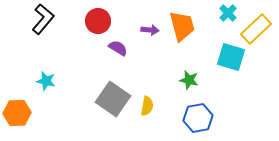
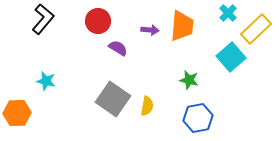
orange trapezoid: rotated 20 degrees clockwise
cyan square: rotated 32 degrees clockwise
